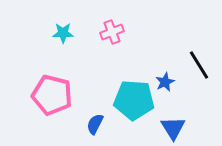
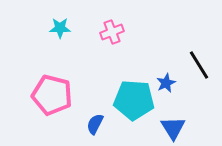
cyan star: moved 3 px left, 5 px up
blue star: moved 1 px right, 1 px down
